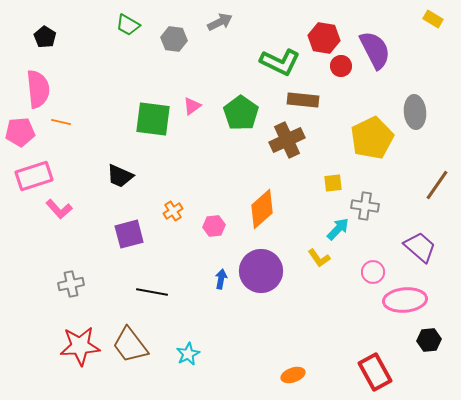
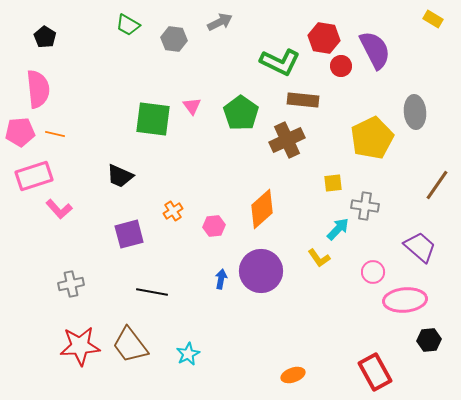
pink triangle at (192, 106): rotated 30 degrees counterclockwise
orange line at (61, 122): moved 6 px left, 12 px down
